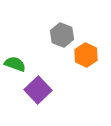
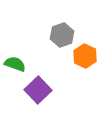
gray hexagon: rotated 20 degrees clockwise
orange hexagon: moved 1 px left, 1 px down
